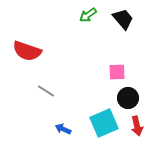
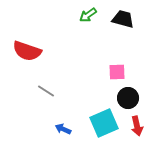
black trapezoid: rotated 35 degrees counterclockwise
